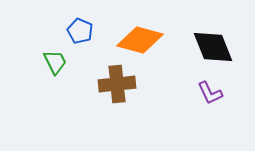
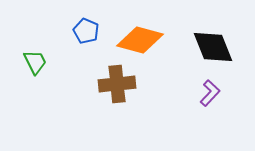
blue pentagon: moved 6 px right
green trapezoid: moved 20 px left
purple L-shape: rotated 112 degrees counterclockwise
